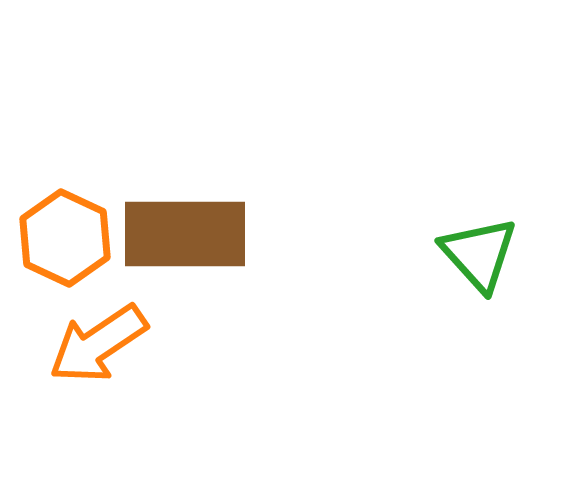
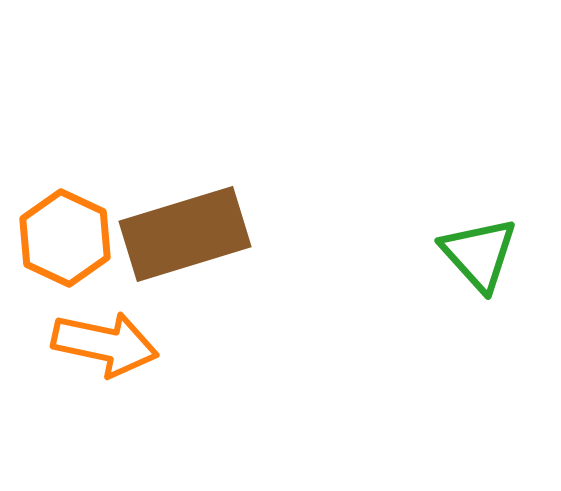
brown rectangle: rotated 17 degrees counterclockwise
orange arrow: moved 7 px right; rotated 134 degrees counterclockwise
